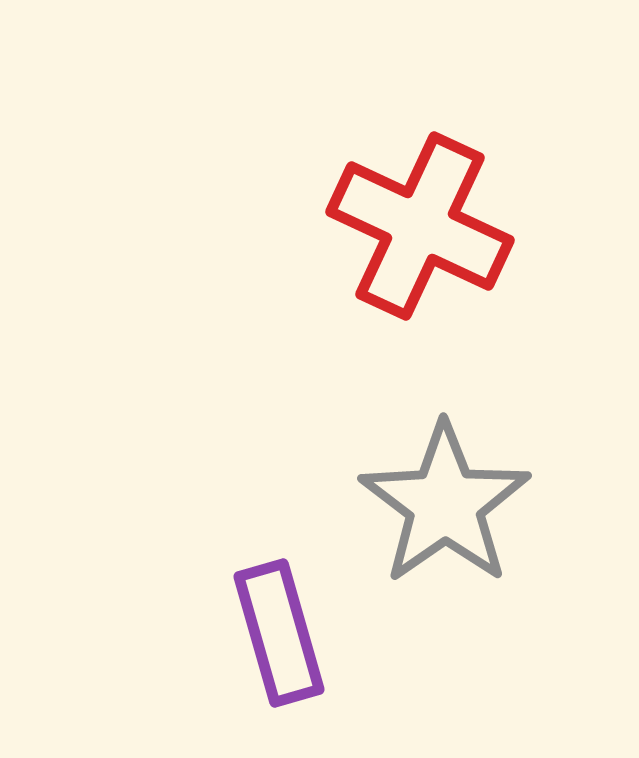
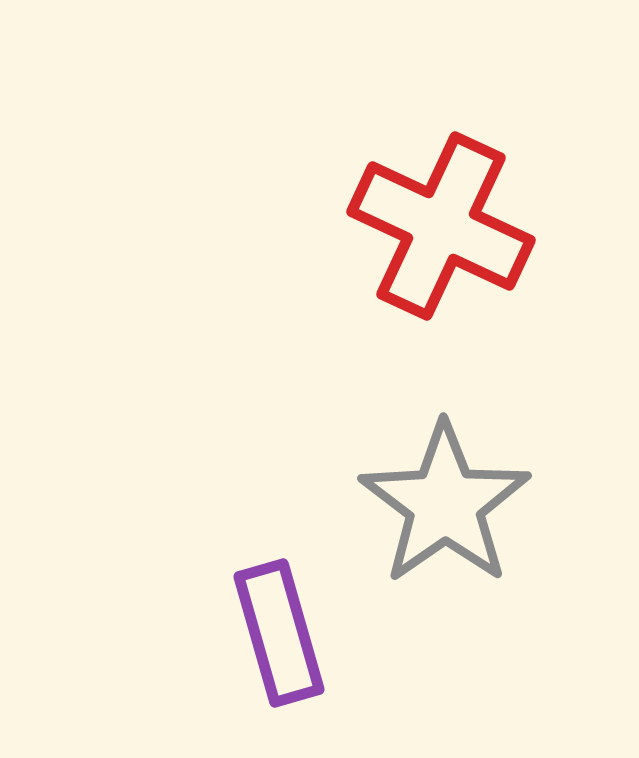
red cross: moved 21 px right
